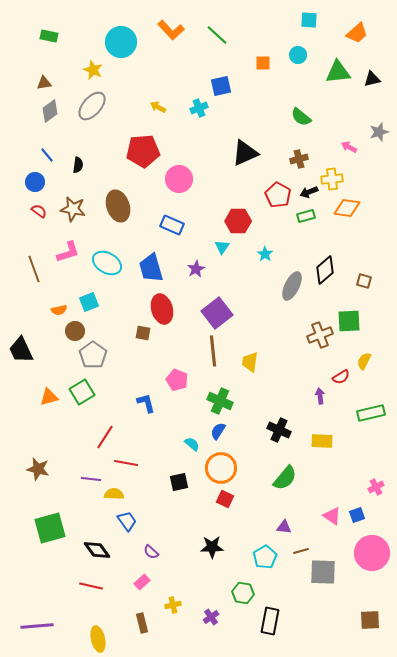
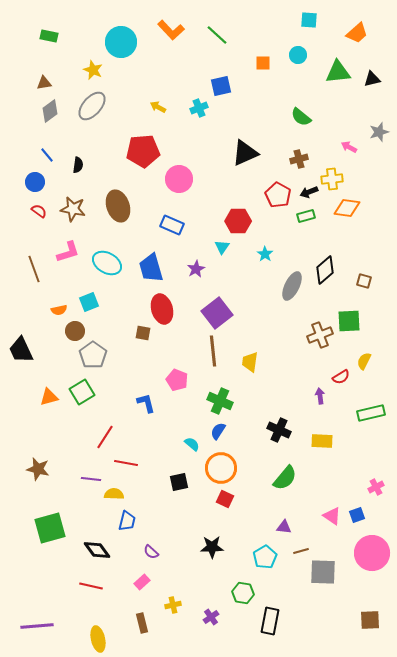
blue trapezoid at (127, 521): rotated 50 degrees clockwise
